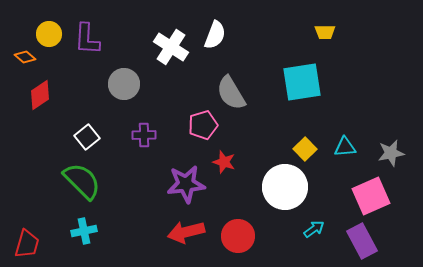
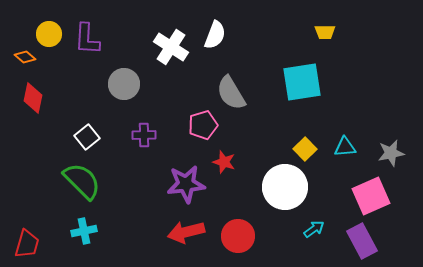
red diamond: moved 7 px left, 3 px down; rotated 44 degrees counterclockwise
